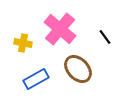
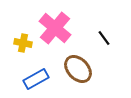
pink cross: moved 5 px left, 1 px up
black line: moved 1 px left, 1 px down
